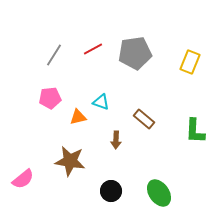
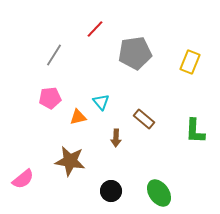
red line: moved 2 px right, 20 px up; rotated 18 degrees counterclockwise
cyan triangle: rotated 30 degrees clockwise
brown arrow: moved 2 px up
